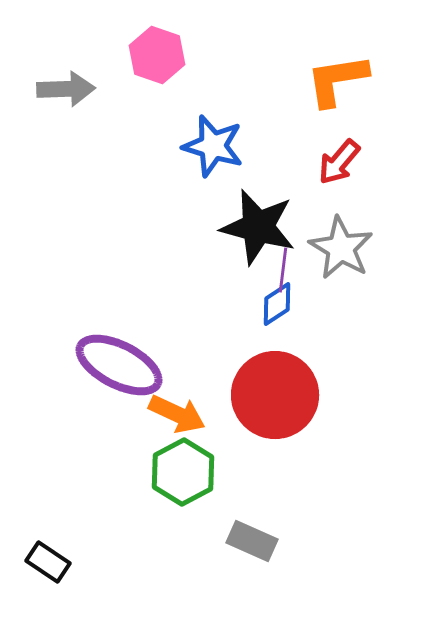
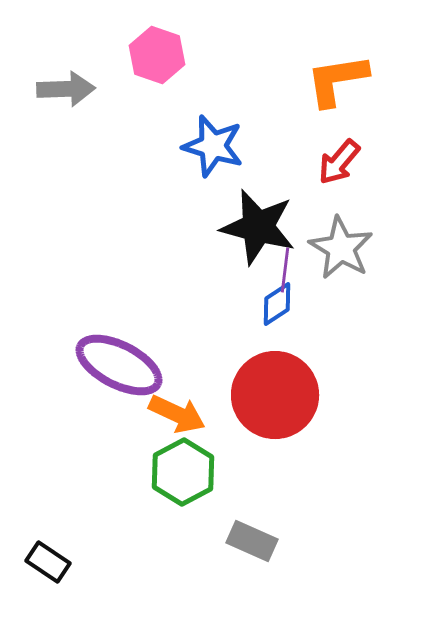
purple line: moved 2 px right
